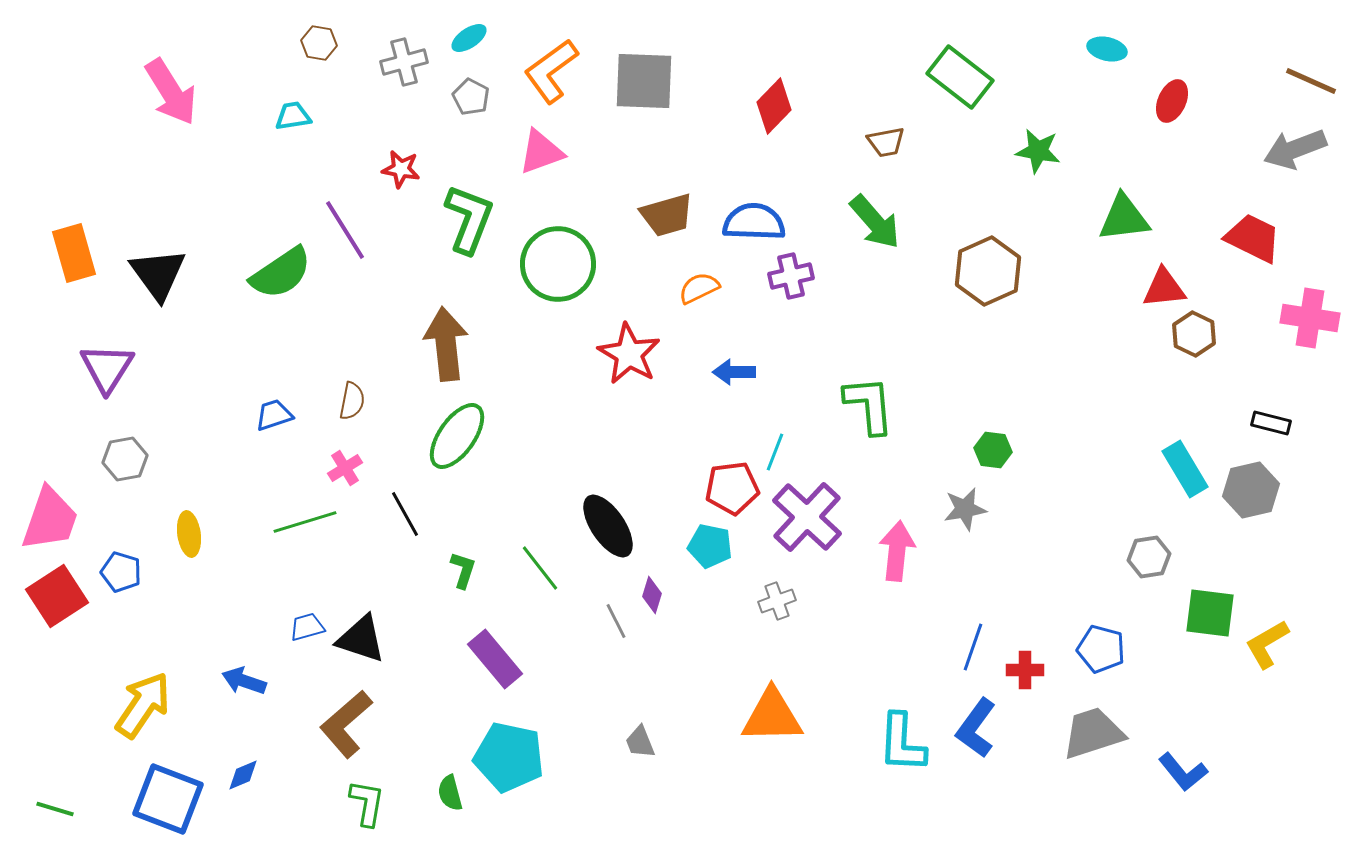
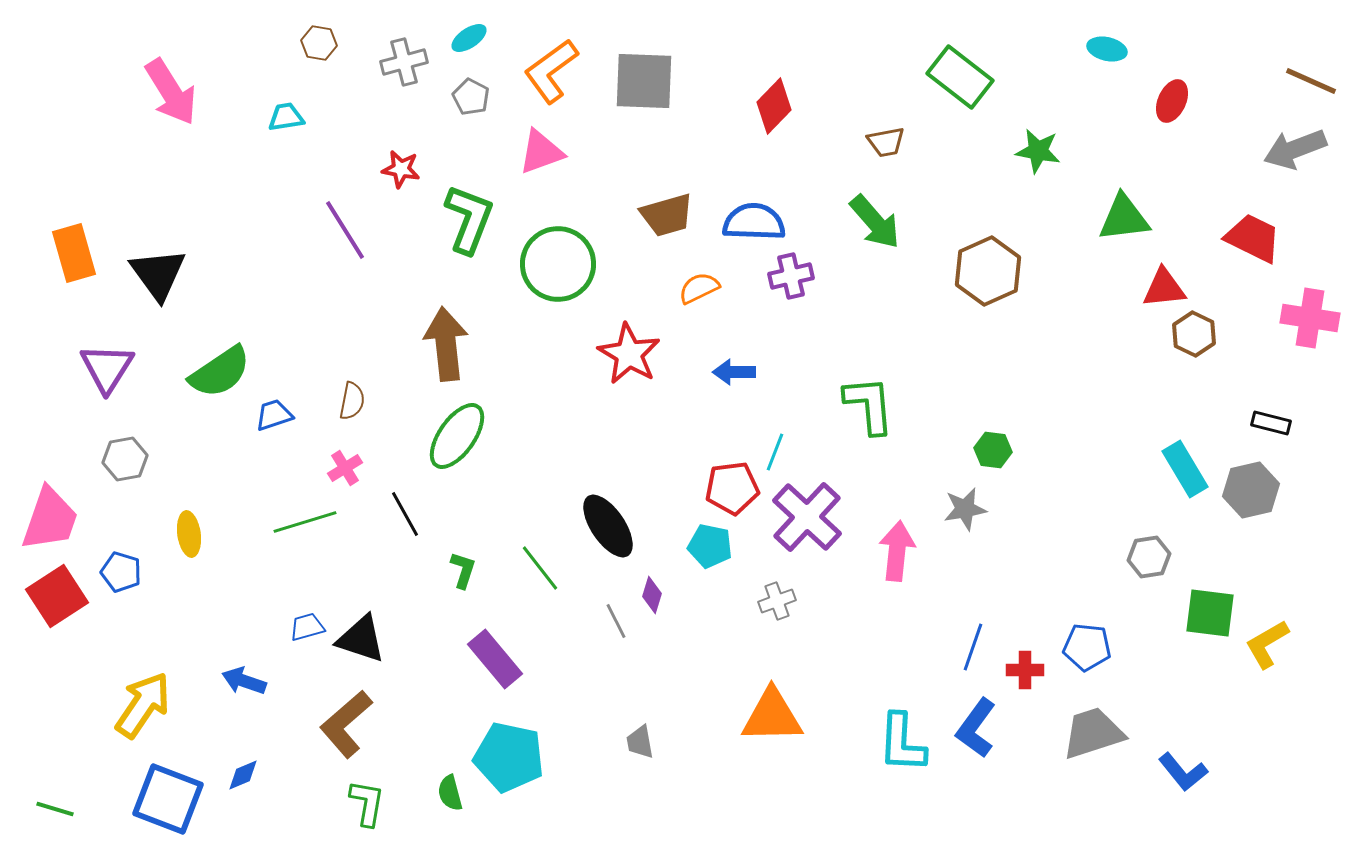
cyan trapezoid at (293, 116): moved 7 px left, 1 px down
green semicircle at (281, 273): moved 61 px left, 99 px down
blue pentagon at (1101, 649): moved 14 px left, 2 px up; rotated 9 degrees counterclockwise
gray trapezoid at (640, 742): rotated 12 degrees clockwise
